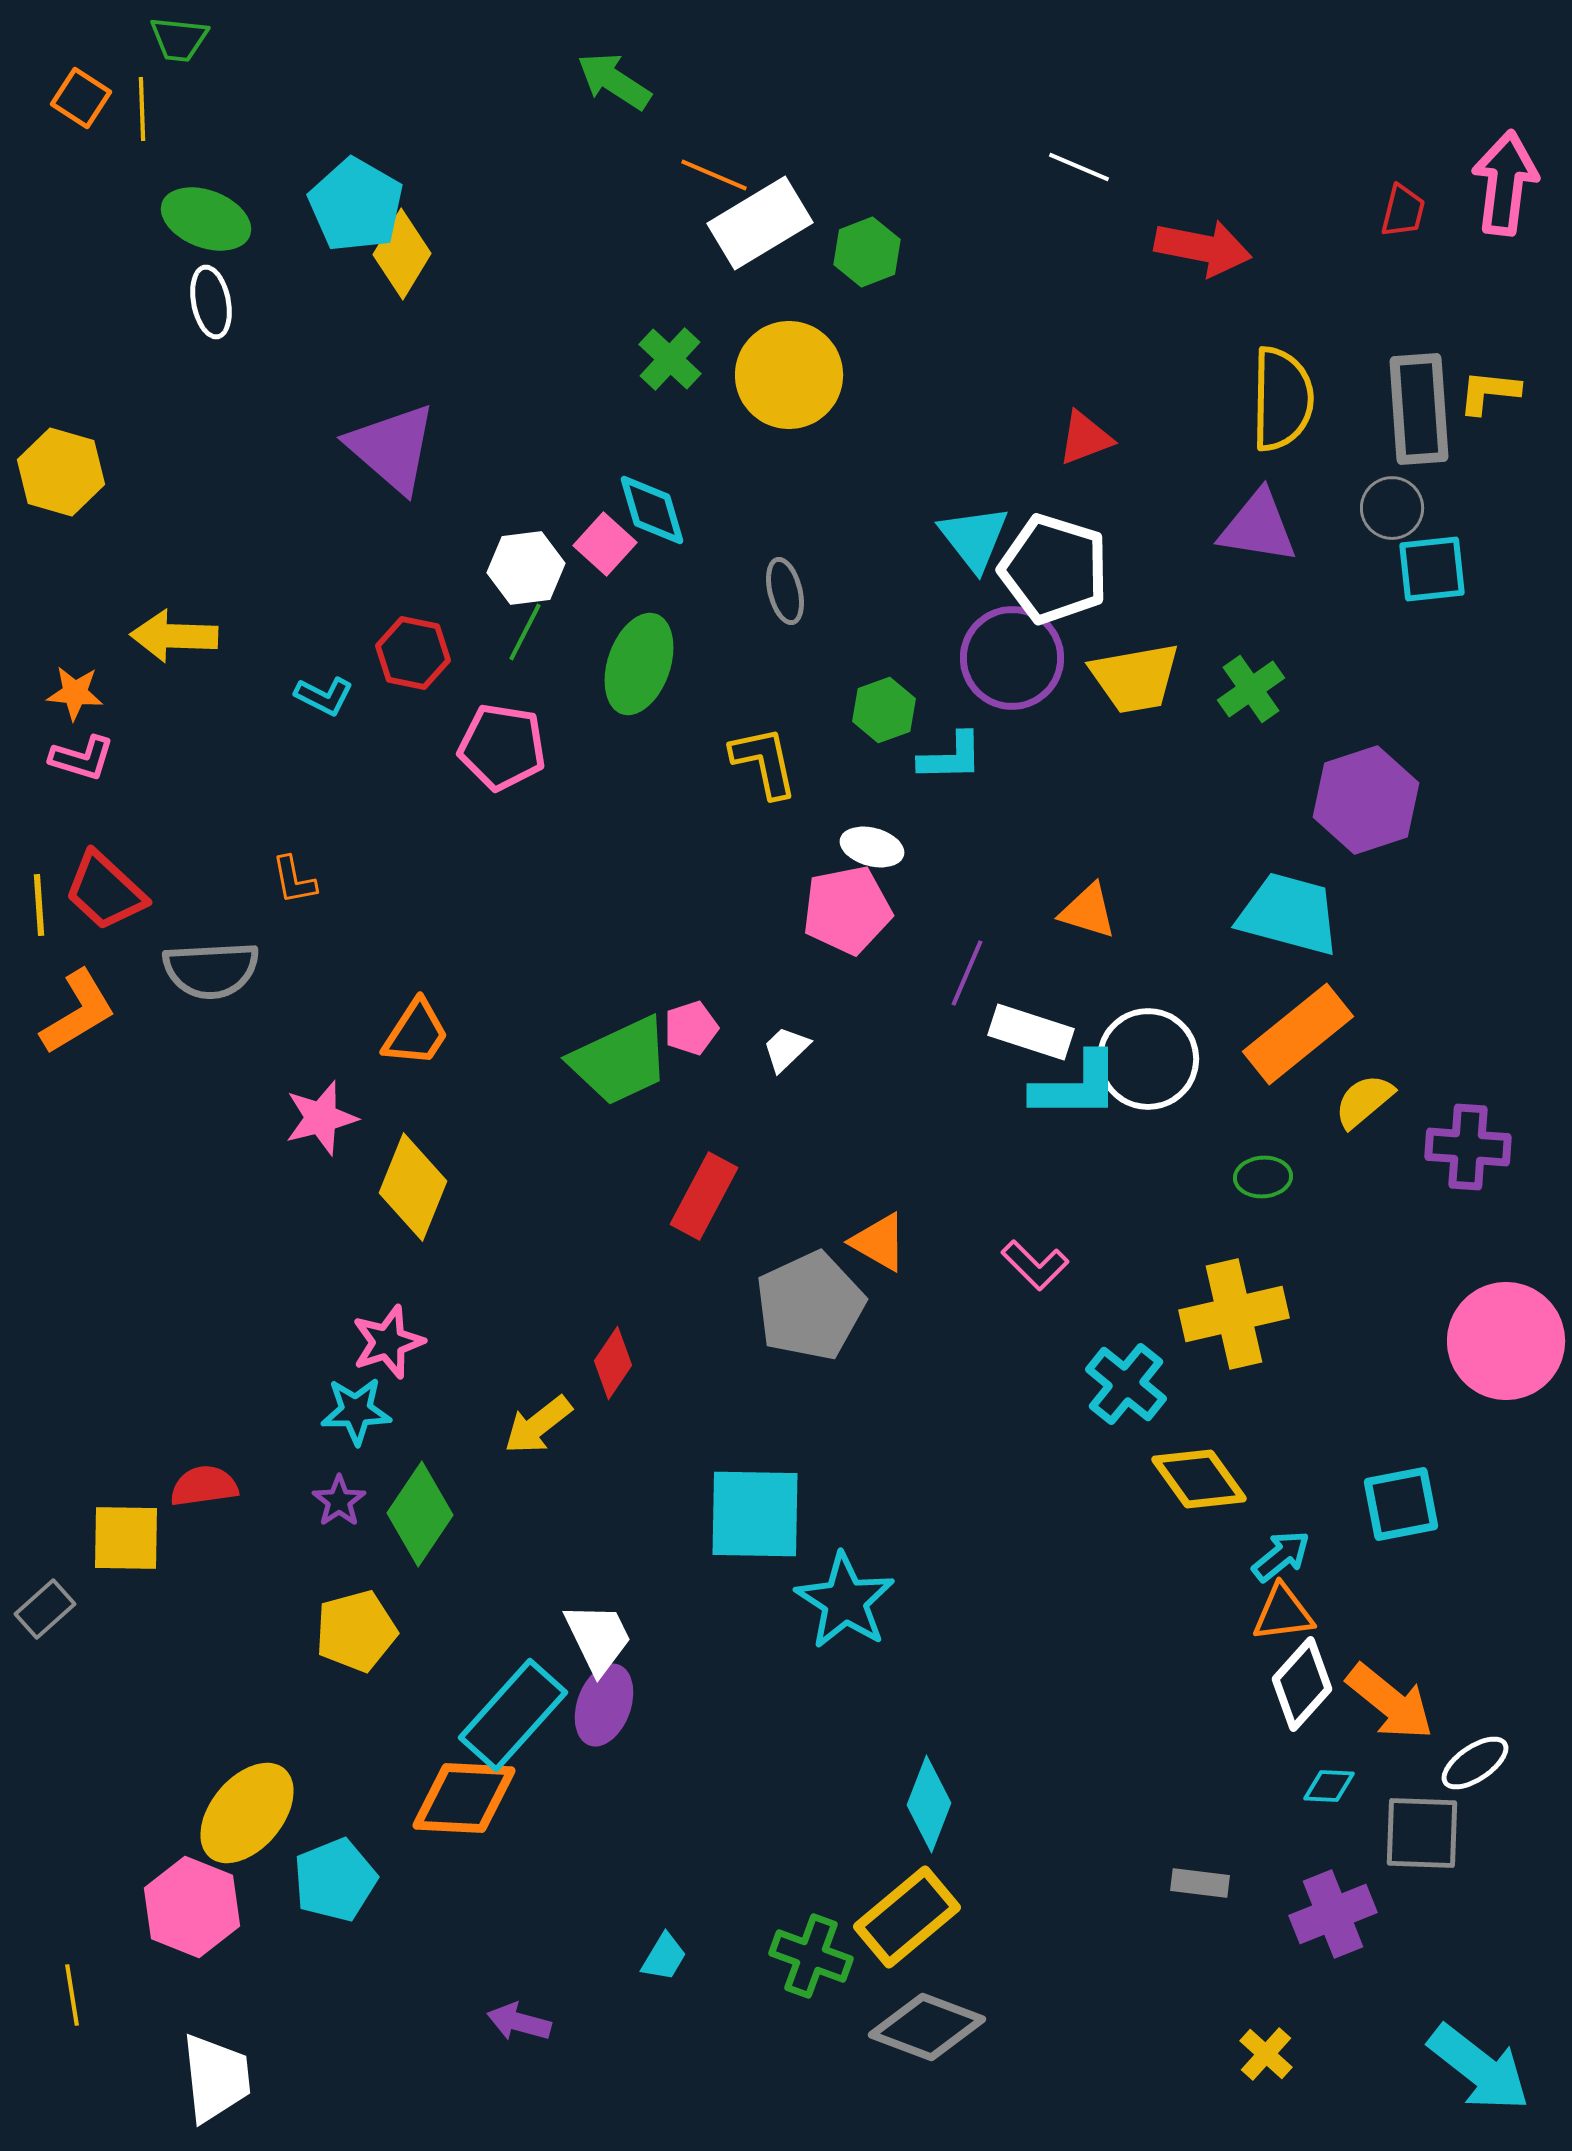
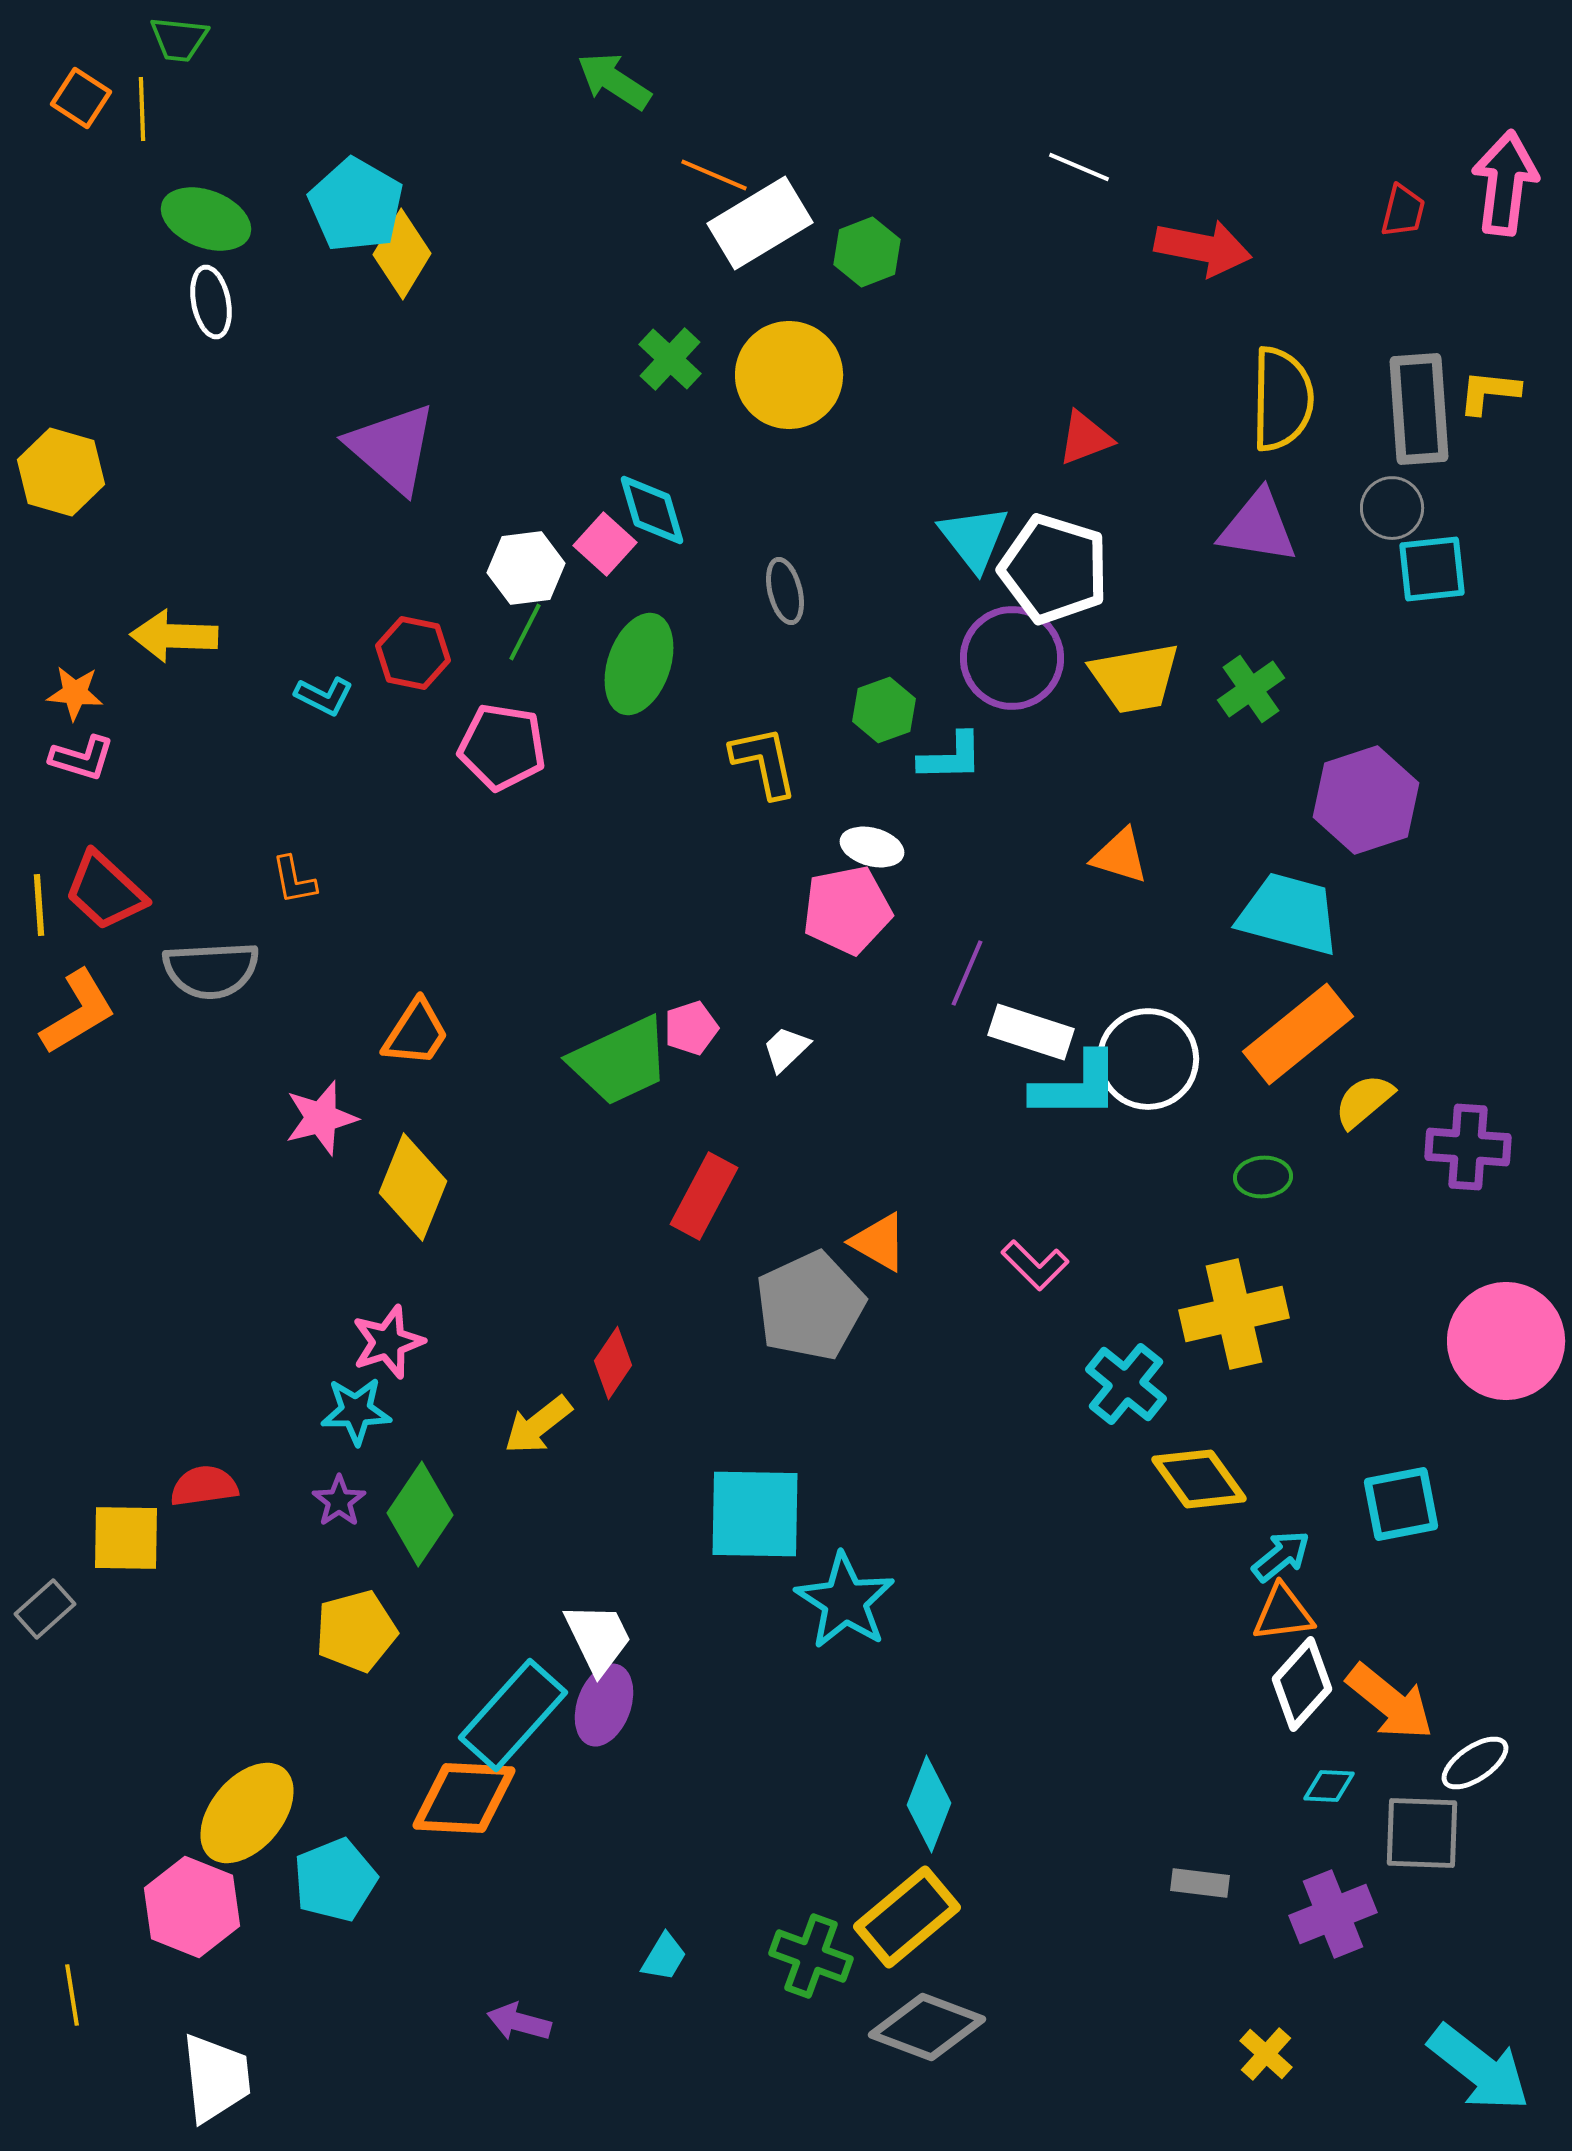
orange triangle at (1088, 911): moved 32 px right, 55 px up
